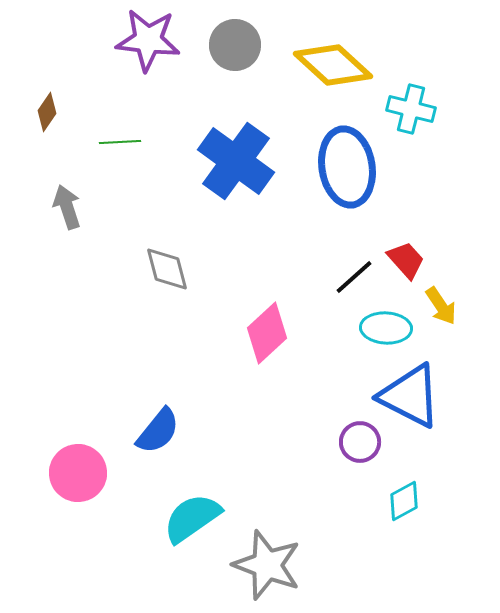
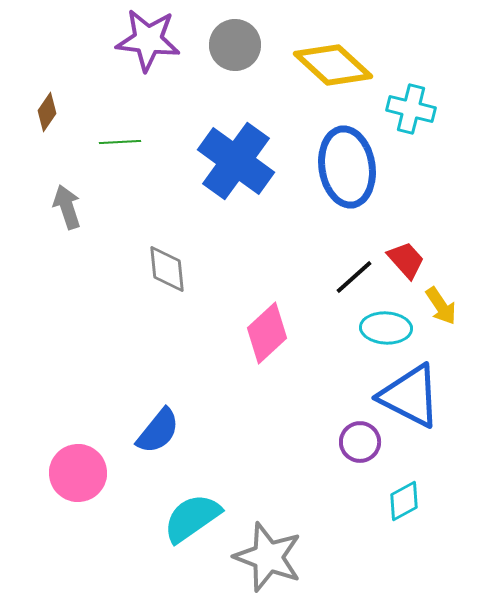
gray diamond: rotated 9 degrees clockwise
gray star: moved 1 px right, 8 px up
